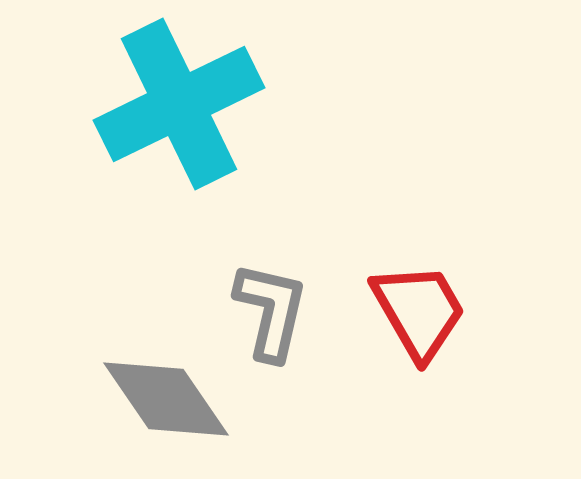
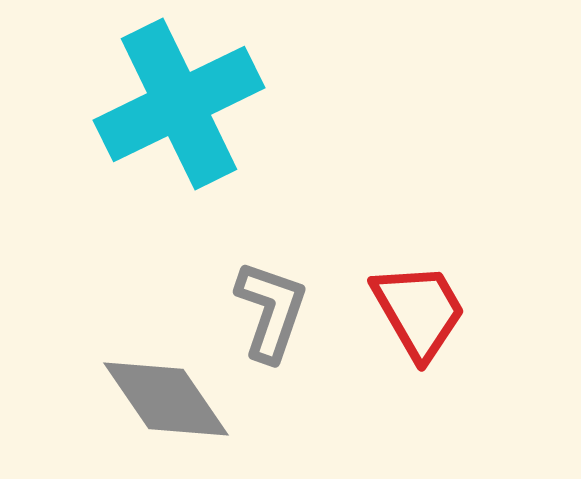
gray L-shape: rotated 6 degrees clockwise
